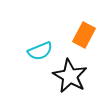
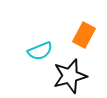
black star: rotated 28 degrees clockwise
